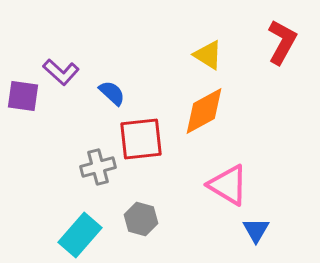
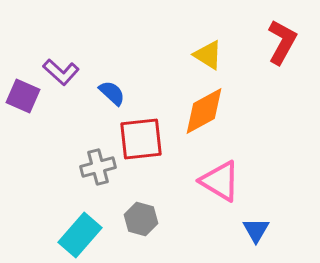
purple square: rotated 16 degrees clockwise
pink triangle: moved 8 px left, 4 px up
